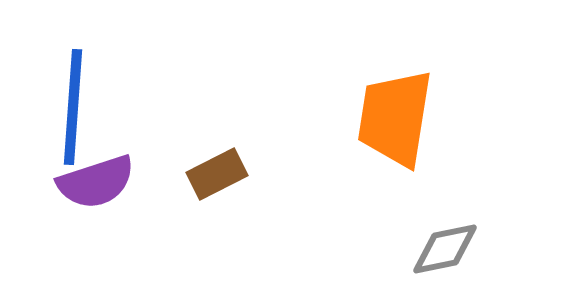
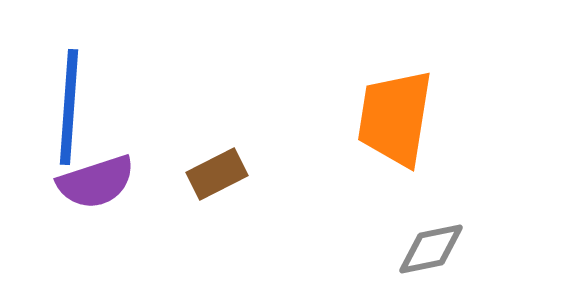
blue line: moved 4 px left
gray diamond: moved 14 px left
